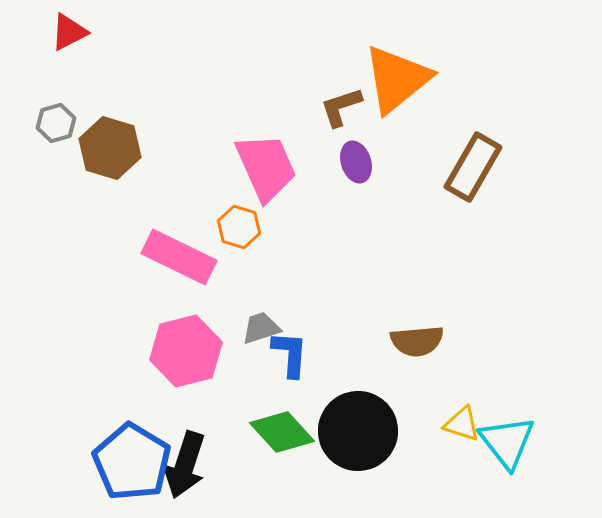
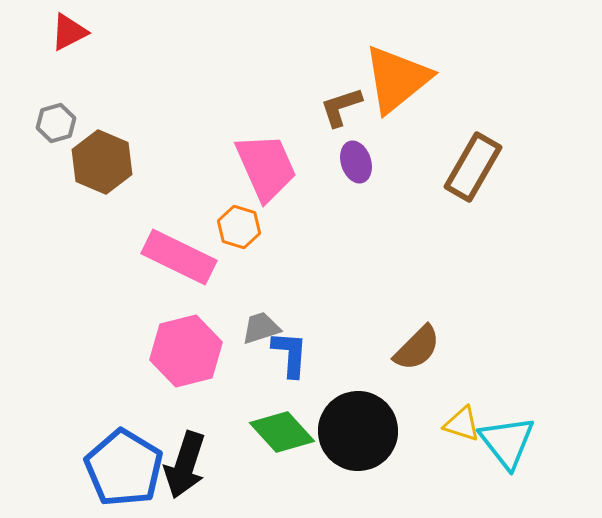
brown hexagon: moved 8 px left, 14 px down; rotated 6 degrees clockwise
brown semicircle: moved 7 px down; rotated 40 degrees counterclockwise
blue pentagon: moved 8 px left, 6 px down
